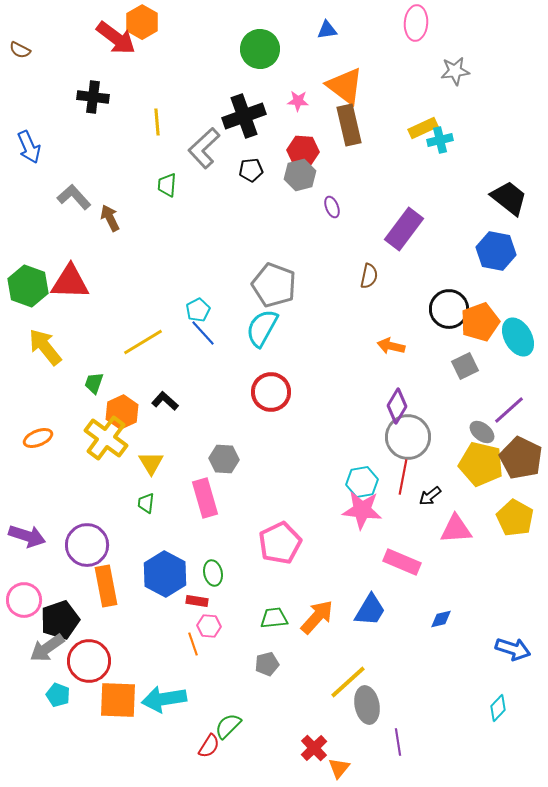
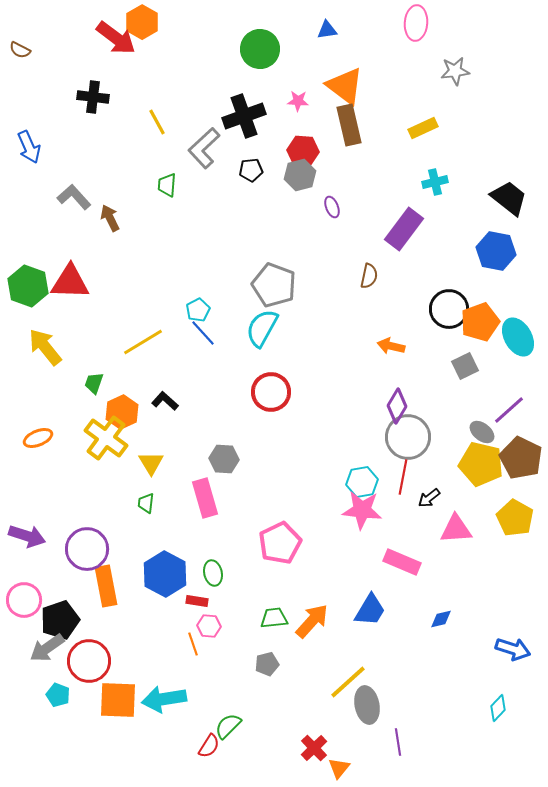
yellow line at (157, 122): rotated 24 degrees counterclockwise
cyan cross at (440, 140): moved 5 px left, 42 px down
black arrow at (430, 496): moved 1 px left, 2 px down
purple circle at (87, 545): moved 4 px down
orange arrow at (317, 617): moved 5 px left, 4 px down
